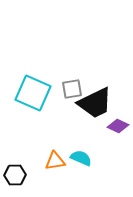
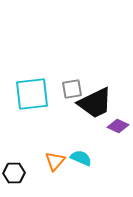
cyan square: moved 1 px left, 1 px down; rotated 30 degrees counterclockwise
orange triangle: rotated 40 degrees counterclockwise
black hexagon: moved 1 px left, 2 px up
